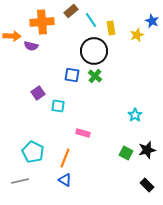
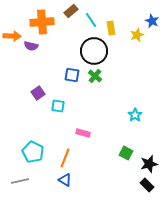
black star: moved 2 px right, 14 px down
